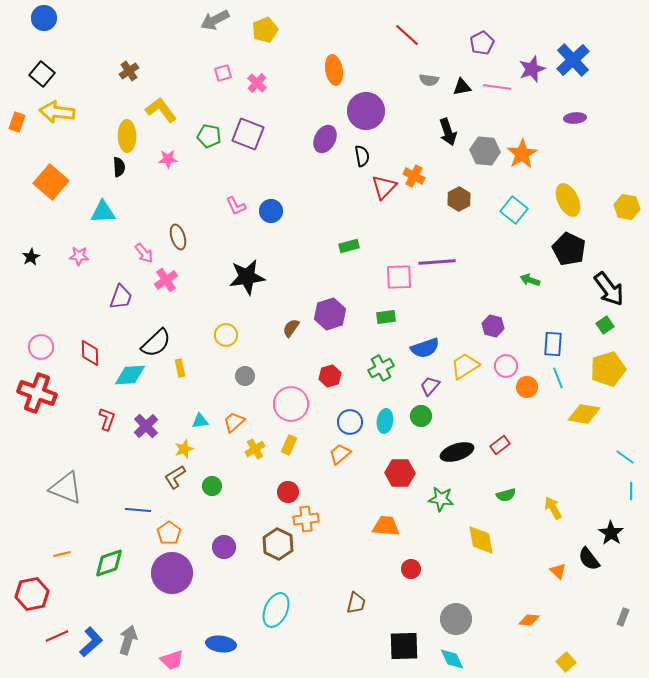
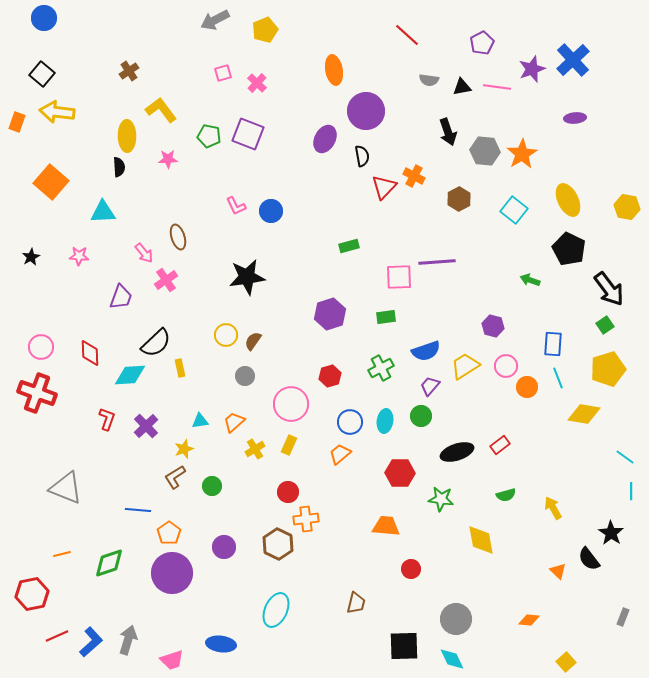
brown semicircle at (291, 328): moved 38 px left, 13 px down
blue semicircle at (425, 348): moved 1 px right, 3 px down
